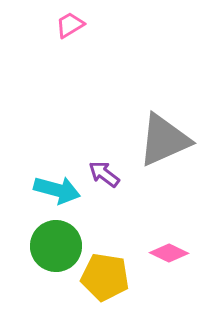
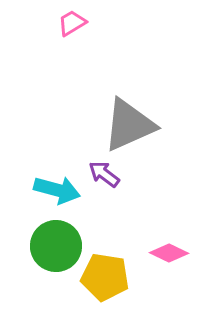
pink trapezoid: moved 2 px right, 2 px up
gray triangle: moved 35 px left, 15 px up
